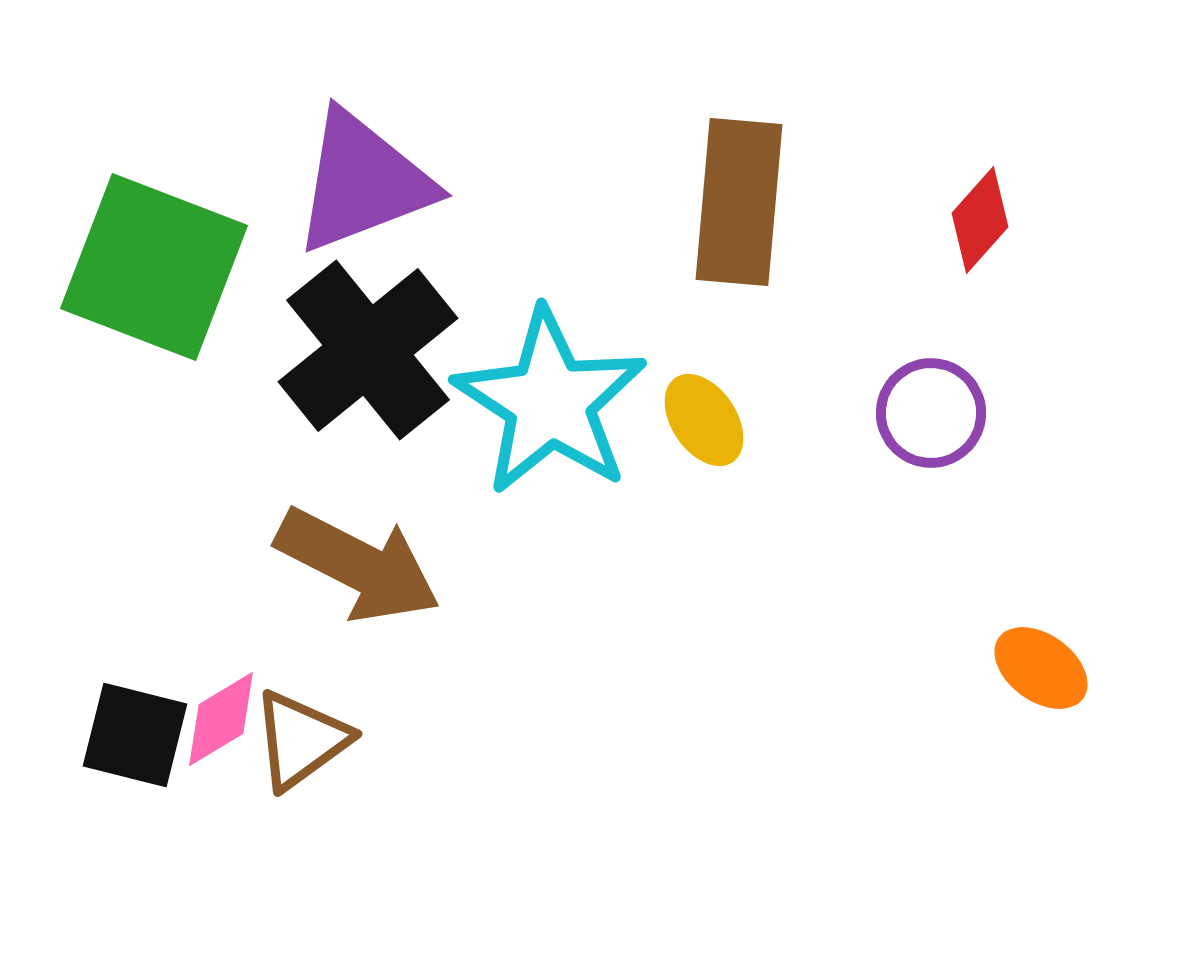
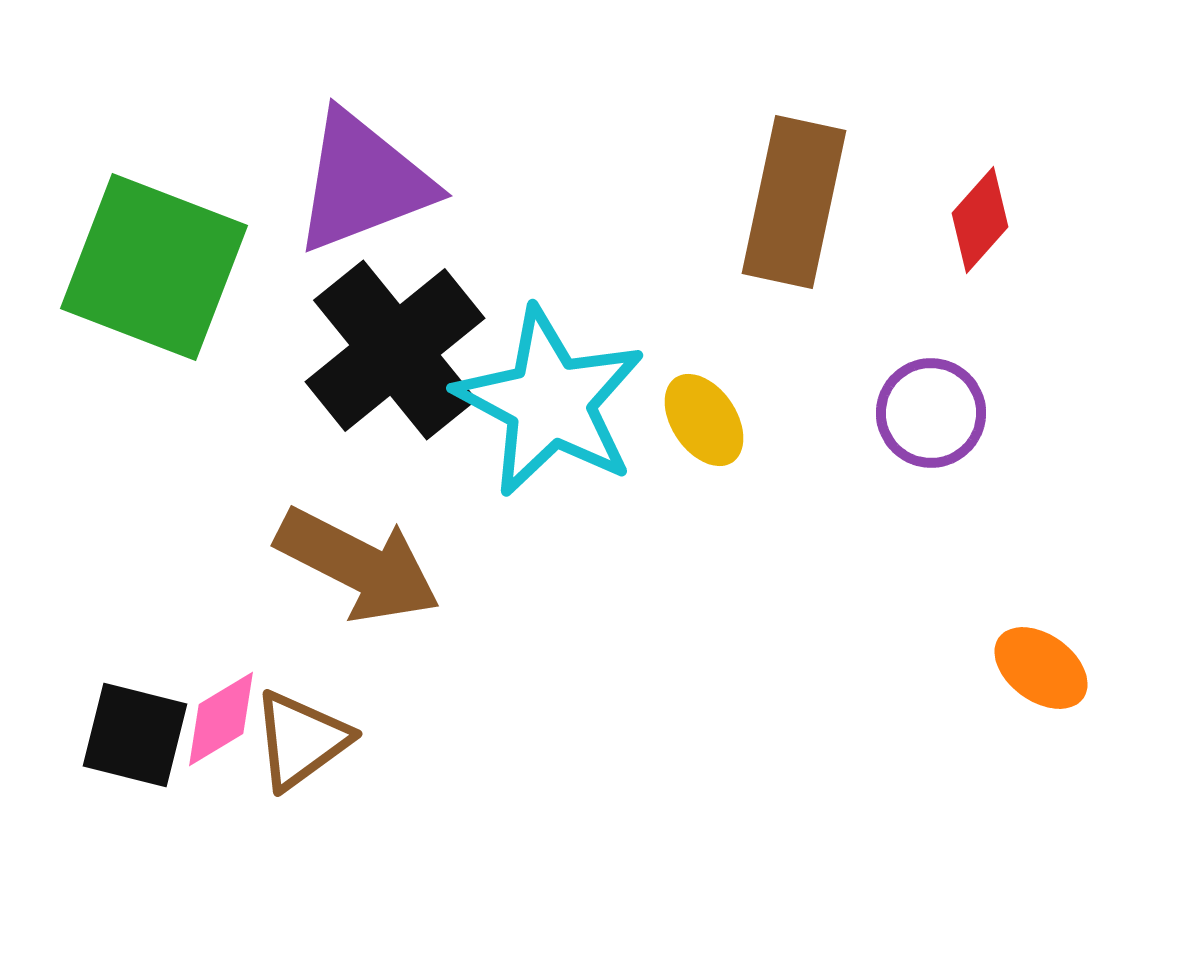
brown rectangle: moved 55 px right; rotated 7 degrees clockwise
black cross: moved 27 px right
cyan star: rotated 5 degrees counterclockwise
